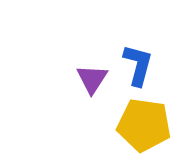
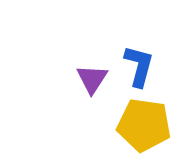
blue L-shape: moved 1 px right, 1 px down
